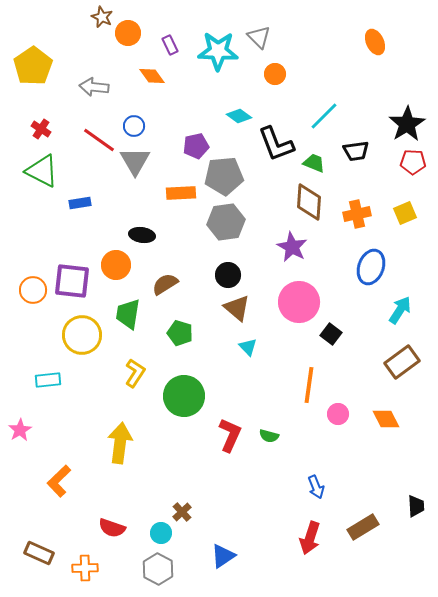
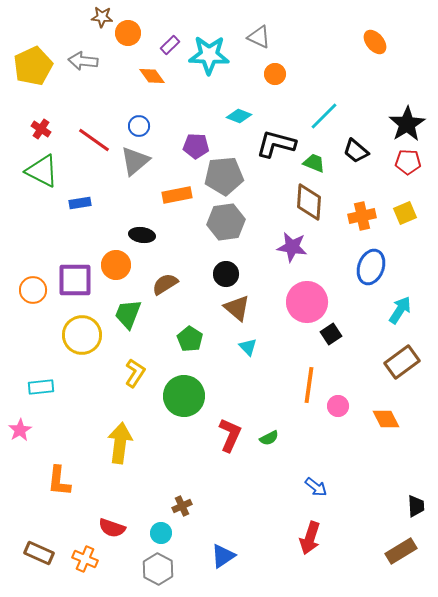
brown star at (102, 17): rotated 20 degrees counterclockwise
gray triangle at (259, 37): rotated 20 degrees counterclockwise
orange ellipse at (375, 42): rotated 15 degrees counterclockwise
purple rectangle at (170, 45): rotated 72 degrees clockwise
cyan star at (218, 51): moved 9 px left, 4 px down
yellow pentagon at (33, 66): rotated 9 degrees clockwise
gray arrow at (94, 87): moved 11 px left, 26 px up
cyan diamond at (239, 116): rotated 15 degrees counterclockwise
blue circle at (134, 126): moved 5 px right
red line at (99, 140): moved 5 px left
black L-shape at (276, 144): rotated 126 degrees clockwise
purple pentagon at (196, 146): rotated 15 degrees clockwise
black trapezoid at (356, 151): rotated 48 degrees clockwise
gray triangle at (135, 161): rotated 20 degrees clockwise
red pentagon at (413, 162): moved 5 px left
orange rectangle at (181, 193): moved 4 px left, 2 px down; rotated 8 degrees counterclockwise
orange cross at (357, 214): moved 5 px right, 2 px down
purple star at (292, 247): rotated 20 degrees counterclockwise
black circle at (228, 275): moved 2 px left, 1 px up
purple square at (72, 281): moved 3 px right, 1 px up; rotated 6 degrees counterclockwise
pink circle at (299, 302): moved 8 px right
green trapezoid at (128, 314): rotated 12 degrees clockwise
green pentagon at (180, 333): moved 10 px right, 6 px down; rotated 15 degrees clockwise
black square at (331, 334): rotated 20 degrees clockwise
cyan rectangle at (48, 380): moved 7 px left, 7 px down
pink circle at (338, 414): moved 8 px up
green semicircle at (269, 436): moved 2 px down; rotated 42 degrees counterclockwise
orange L-shape at (59, 481): rotated 40 degrees counterclockwise
blue arrow at (316, 487): rotated 30 degrees counterclockwise
brown cross at (182, 512): moved 6 px up; rotated 18 degrees clockwise
brown rectangle at (363, 527): moved 38 px right, 24 px down
orange cross at (85, 568): moved 9 px up; rotated 25 degrees clockwise
